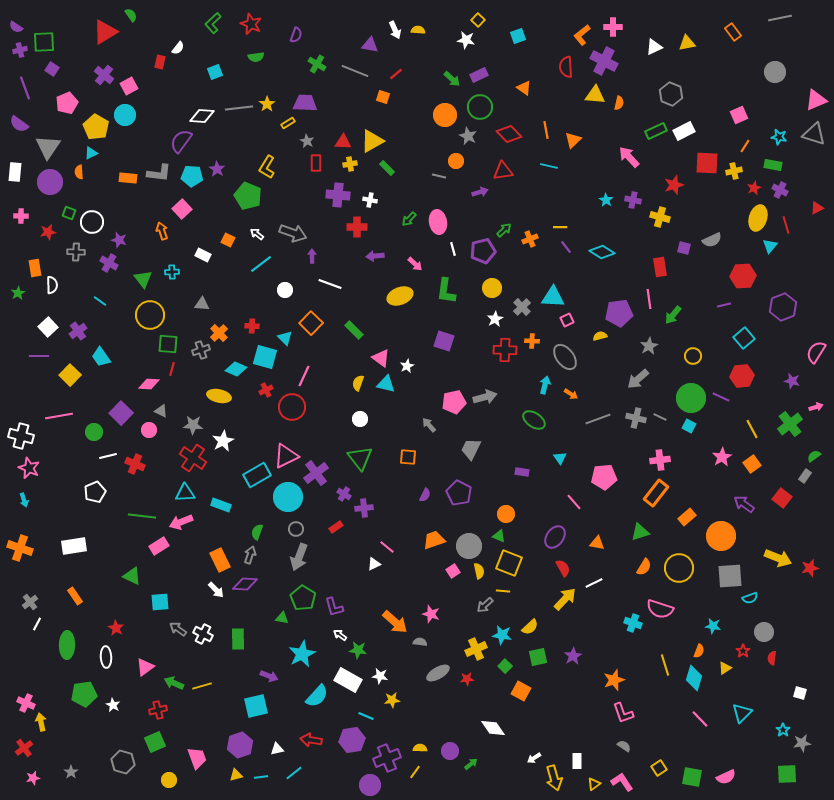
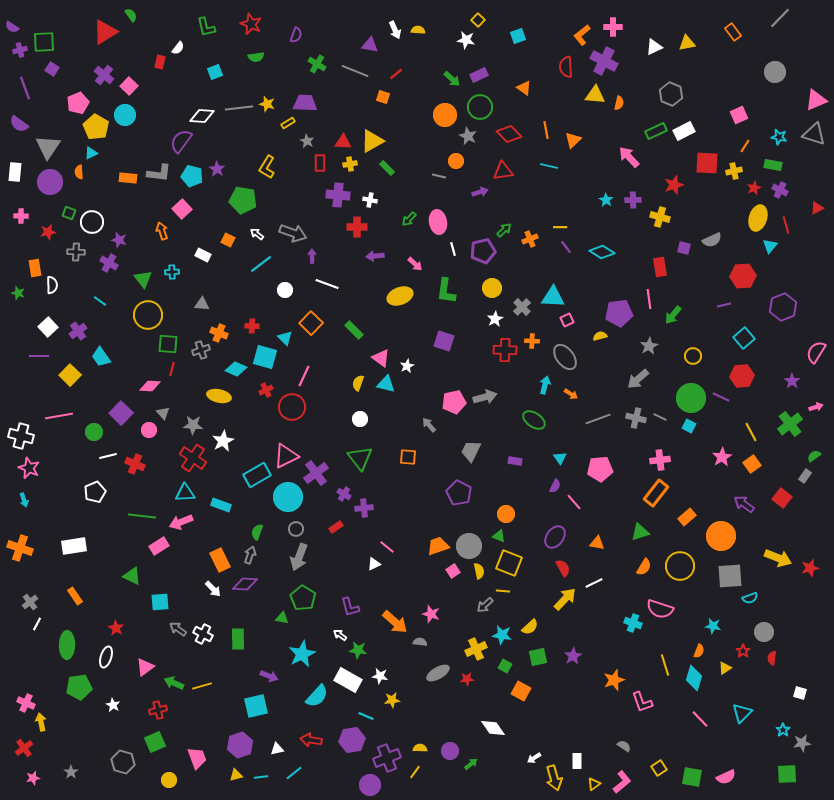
gray line at (780, 18): rotated 35 degrees counterclockwise
green L-shape at (213, 23): moved 7 px left, 4 px down; rotated 60 degrees counterclockwise
purple semicircle at (16, 27): moved 4 px left
pink square at (129, 86): rotated 18 degrees counterclockwise
pink pentagon at (67, 103): moved 11 px right
yellow star at (267, 104): rotated 21 degrees counterclockwise
red rectangle at (316, 163): moved 4 px right
cyan pentagon at (192, 176): rotated 10 degrees clockwise
green pentagon at (248, 196): moved 5 px left, 4 px down; rotated 12 degrees counterclockwise
purple cross at (633, 200): rotated 14 degrees counterclockwise
white line at (330, 284): moved 3 px left
green star at (18, 293): rotated 24 degrees counterclockwise
yellow circle at (150, 315): moved 2 px left
orange cross at (219, 333): rotated 24 degrees counterclockwise
purple star at (792, 381): rotated 21 degrees clockwise
pink diamond at (149, 384): moved 1 px right, 2 px down
gray triangle at (161, 411): moved 2 px right, 2 px down; rotated 24 degrees clockwise
yellow line at (752, 429): moved 1 px left, 3 px down
gray trapezoid at (471, 449): moved 2 px down
purple rectangle at (522, 472): moved 7 px left, 11 px up
pink pentagon at (604, 477): moved 4 px left, 8 px up
purple semicircle at (425, 495): moved 130 px right, 9 px up
orange trapezoid at (434, 540): moved 4 px right, 6 px down
yellow circle at (679, 568): moved 1 px right, 2 px up
white arrow at (216, 590): moved 3 px left, 1 px up
purple L-shape at (334, 607): moved 16 px right
white ellipse at (106, 657): rotated 20 degrees clockwise
green square at (505, 666): rotated 16 degrees counterclockwise
green pentagon at (84, 694): moved 5 px left, 7 px up
pink L-shape at (623, 713): moved 19 px right, 11 px up
pink L-shape at (622, 782): rotated 85 degrees clockwise
